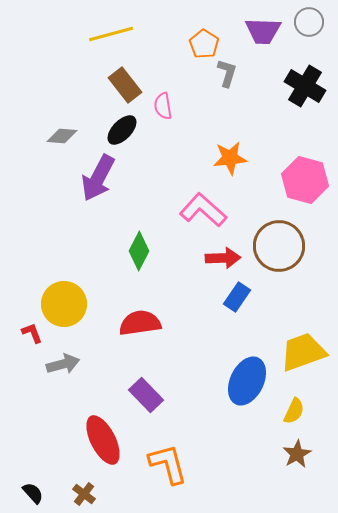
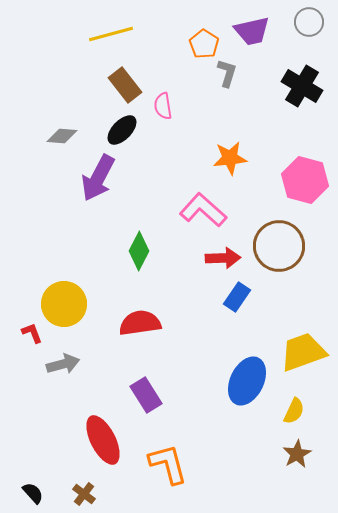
purple trapezoid: moved 11 px left; rotated 15 degrees counterclockwise
black cross: moved 3 px left
purple rectangle: rotated 12 degrees clockwise
